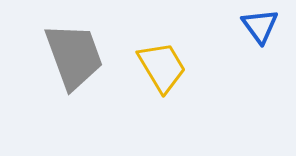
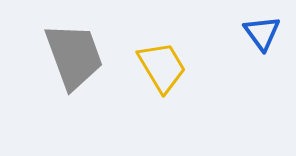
blue triangle: moved 2 px right, 7 px down
